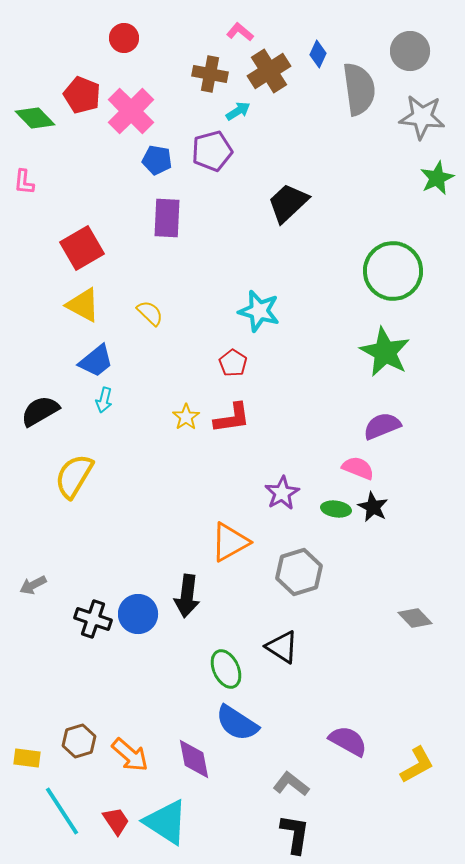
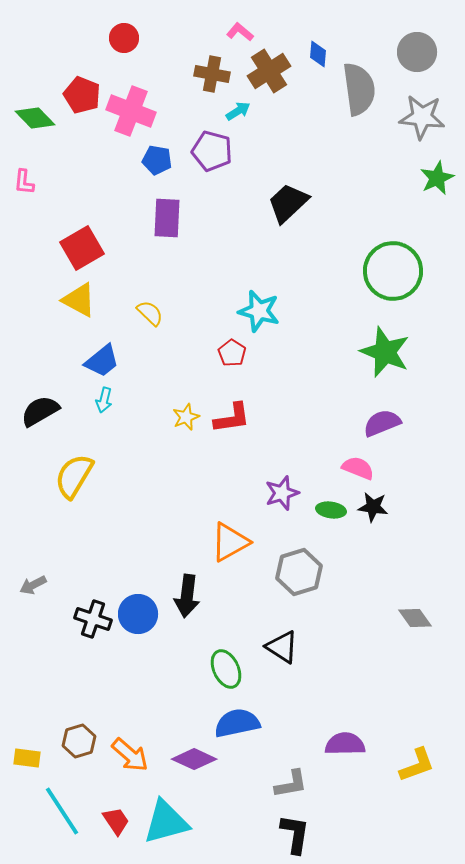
gray circle at (410, 51): moved 7 px right, 1 px down
blue diamond at (318, 54): rotated 20 degrees counterclockwise
brown cross at (210, 74): moved 2 px right
pink cross at (131, 111): rotated 24 degrees counterclockwise
purple pentagon at (212, 151): rotated 30 degrees clockwise
yellow triangle at (83, 305): moved 4 px left, 5 px up
green star at (385, 352): rotated 6 degrees counterclockwise
blue trapezoid at (96, 361): moved 6 px right
red pentagon at (233, 363): moved 1 px left, 10 px up
yellow star at (186, 417): rotated 12 degrees clockwise
purple semicircle at (382, 426): moved 3 px up
purple star at (282, 493): rotated 12 degrees clockwise
black star at (373, 507): rotated 20 degrees counterclockwise
green ellipse at (336, 509): moved 5 px left, 1 px down
gray diamond at (415, 618): rotated 8 degrees clockwise
blue semicircle at (237, 723): rotated 135 degrees clockwise
purple semicircle at (348, 741): moved 3 px left, 3 px down; rotated 30 degrees counterclockwise
purple diamond at (194, 759): rotated 54 degrees counterclockwise
yellow L-shape at (417, 765): rotated 9 degrees clockwise
gray L-shape at (291, 784): rotated 132 degrees clockwise
cyan triangle at (166, 822): rotated 48 degrees counterclockwise
